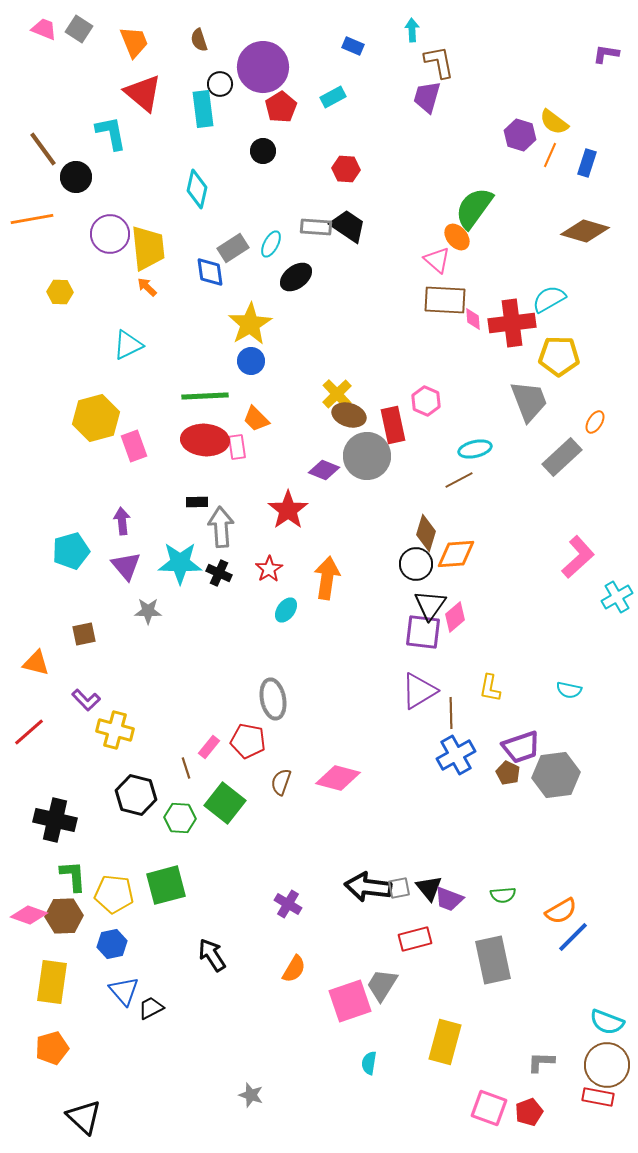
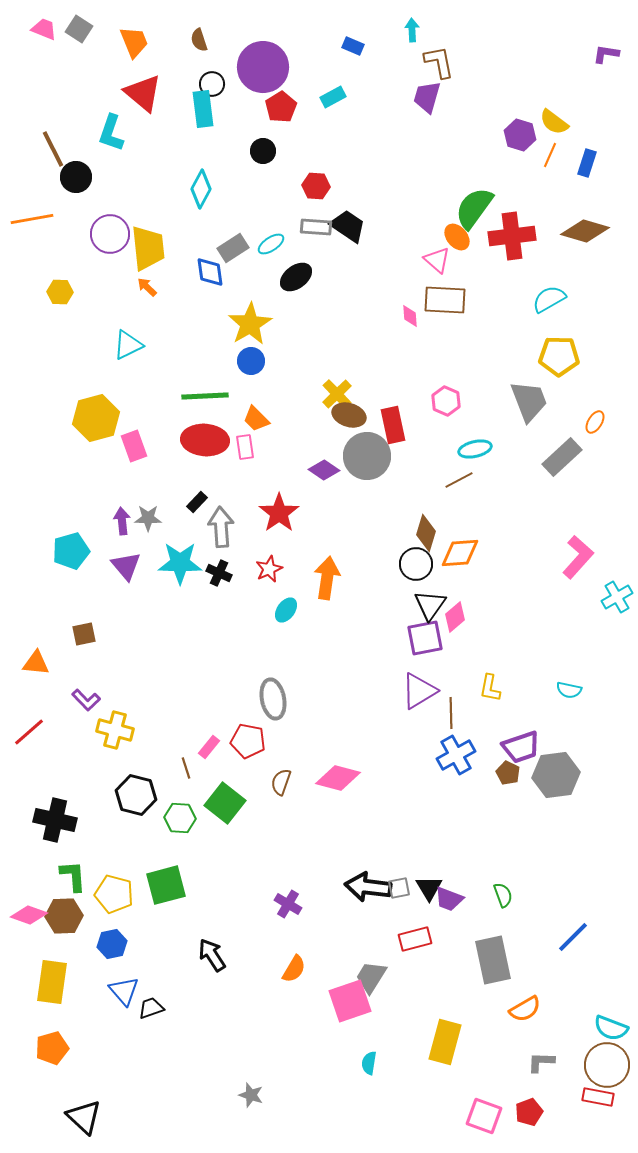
black circle at (220, 84): moved 8 px left
cyan L-shape at (111, 133): rotated 150 degrees counterclockwise
brown line at (43, 149): moved 10 px right; rotated 9 degrees clockwise
red hexagon at (346, 169): moved 30 px left, 17 px down
cyan diamond at (197, 189): moved 4 px right; rotated 15 degrees clockwise
cyan ellipse at (271, 244): rotated 28 degrees clockwise
pink diamond at (473, 319): moved 63 px left, 3 px up
red cross at (512, 323): moved 87 px up
pink hexagon at (426, 401): moved 20 px right
pink rectangle at (237, 447): moved 8 px right
purple diamond at (324, 470): rotated 12 degrees clockwise
black rectangle at (197, 502): rotated 45 degrees counterclockwise
red star at (288, 510): moved 9 px left, 3 px down
orange diamond at (456, 554): moved 4 px right, 1 px up
pink L-shape at (578, 557): rotated 6 degrees counterclockwise
red star at (269, 569): rotated 8 degrees clockwise
gray star at (148, 611): moved 93 px up
purple square at (423, 632): moved 2 px right, 6 px down; rotated 18 degrees counterclockwise
orange triangle at (36, 663): rotated 8 degrees counterclockwise
black triangle at (429, 888): rotated 8 degrees clockwise
yellow pentagon at (114, 894): rotated 9 degrees clockwise
green semicircle at (503, 895): rotated 105 degrees counterclockwise
orange semicircle at (561, 911): moved 36 px left, 98 px down
gray trapezoid at (382, 985): moved 11 px left, 8 px up
black trapezoid at (151, 1008): rotated 8 degrees clockwise
cyan semicircle at (607, 1022): moved 4 px right, 6 px down
pink square at (489, 1108): moved 5 px left, 8 px down
